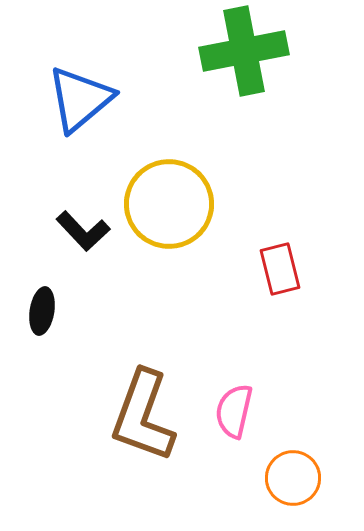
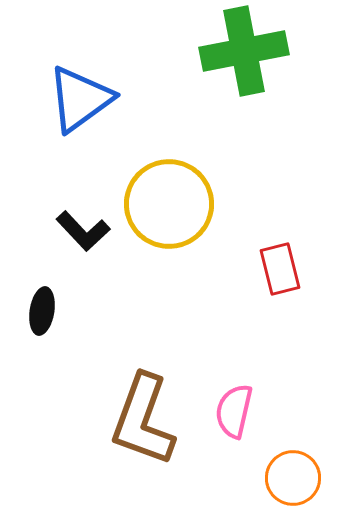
blue triangle: rotated 4 degrees clockwise
brown L-shape: moved 4 px down
